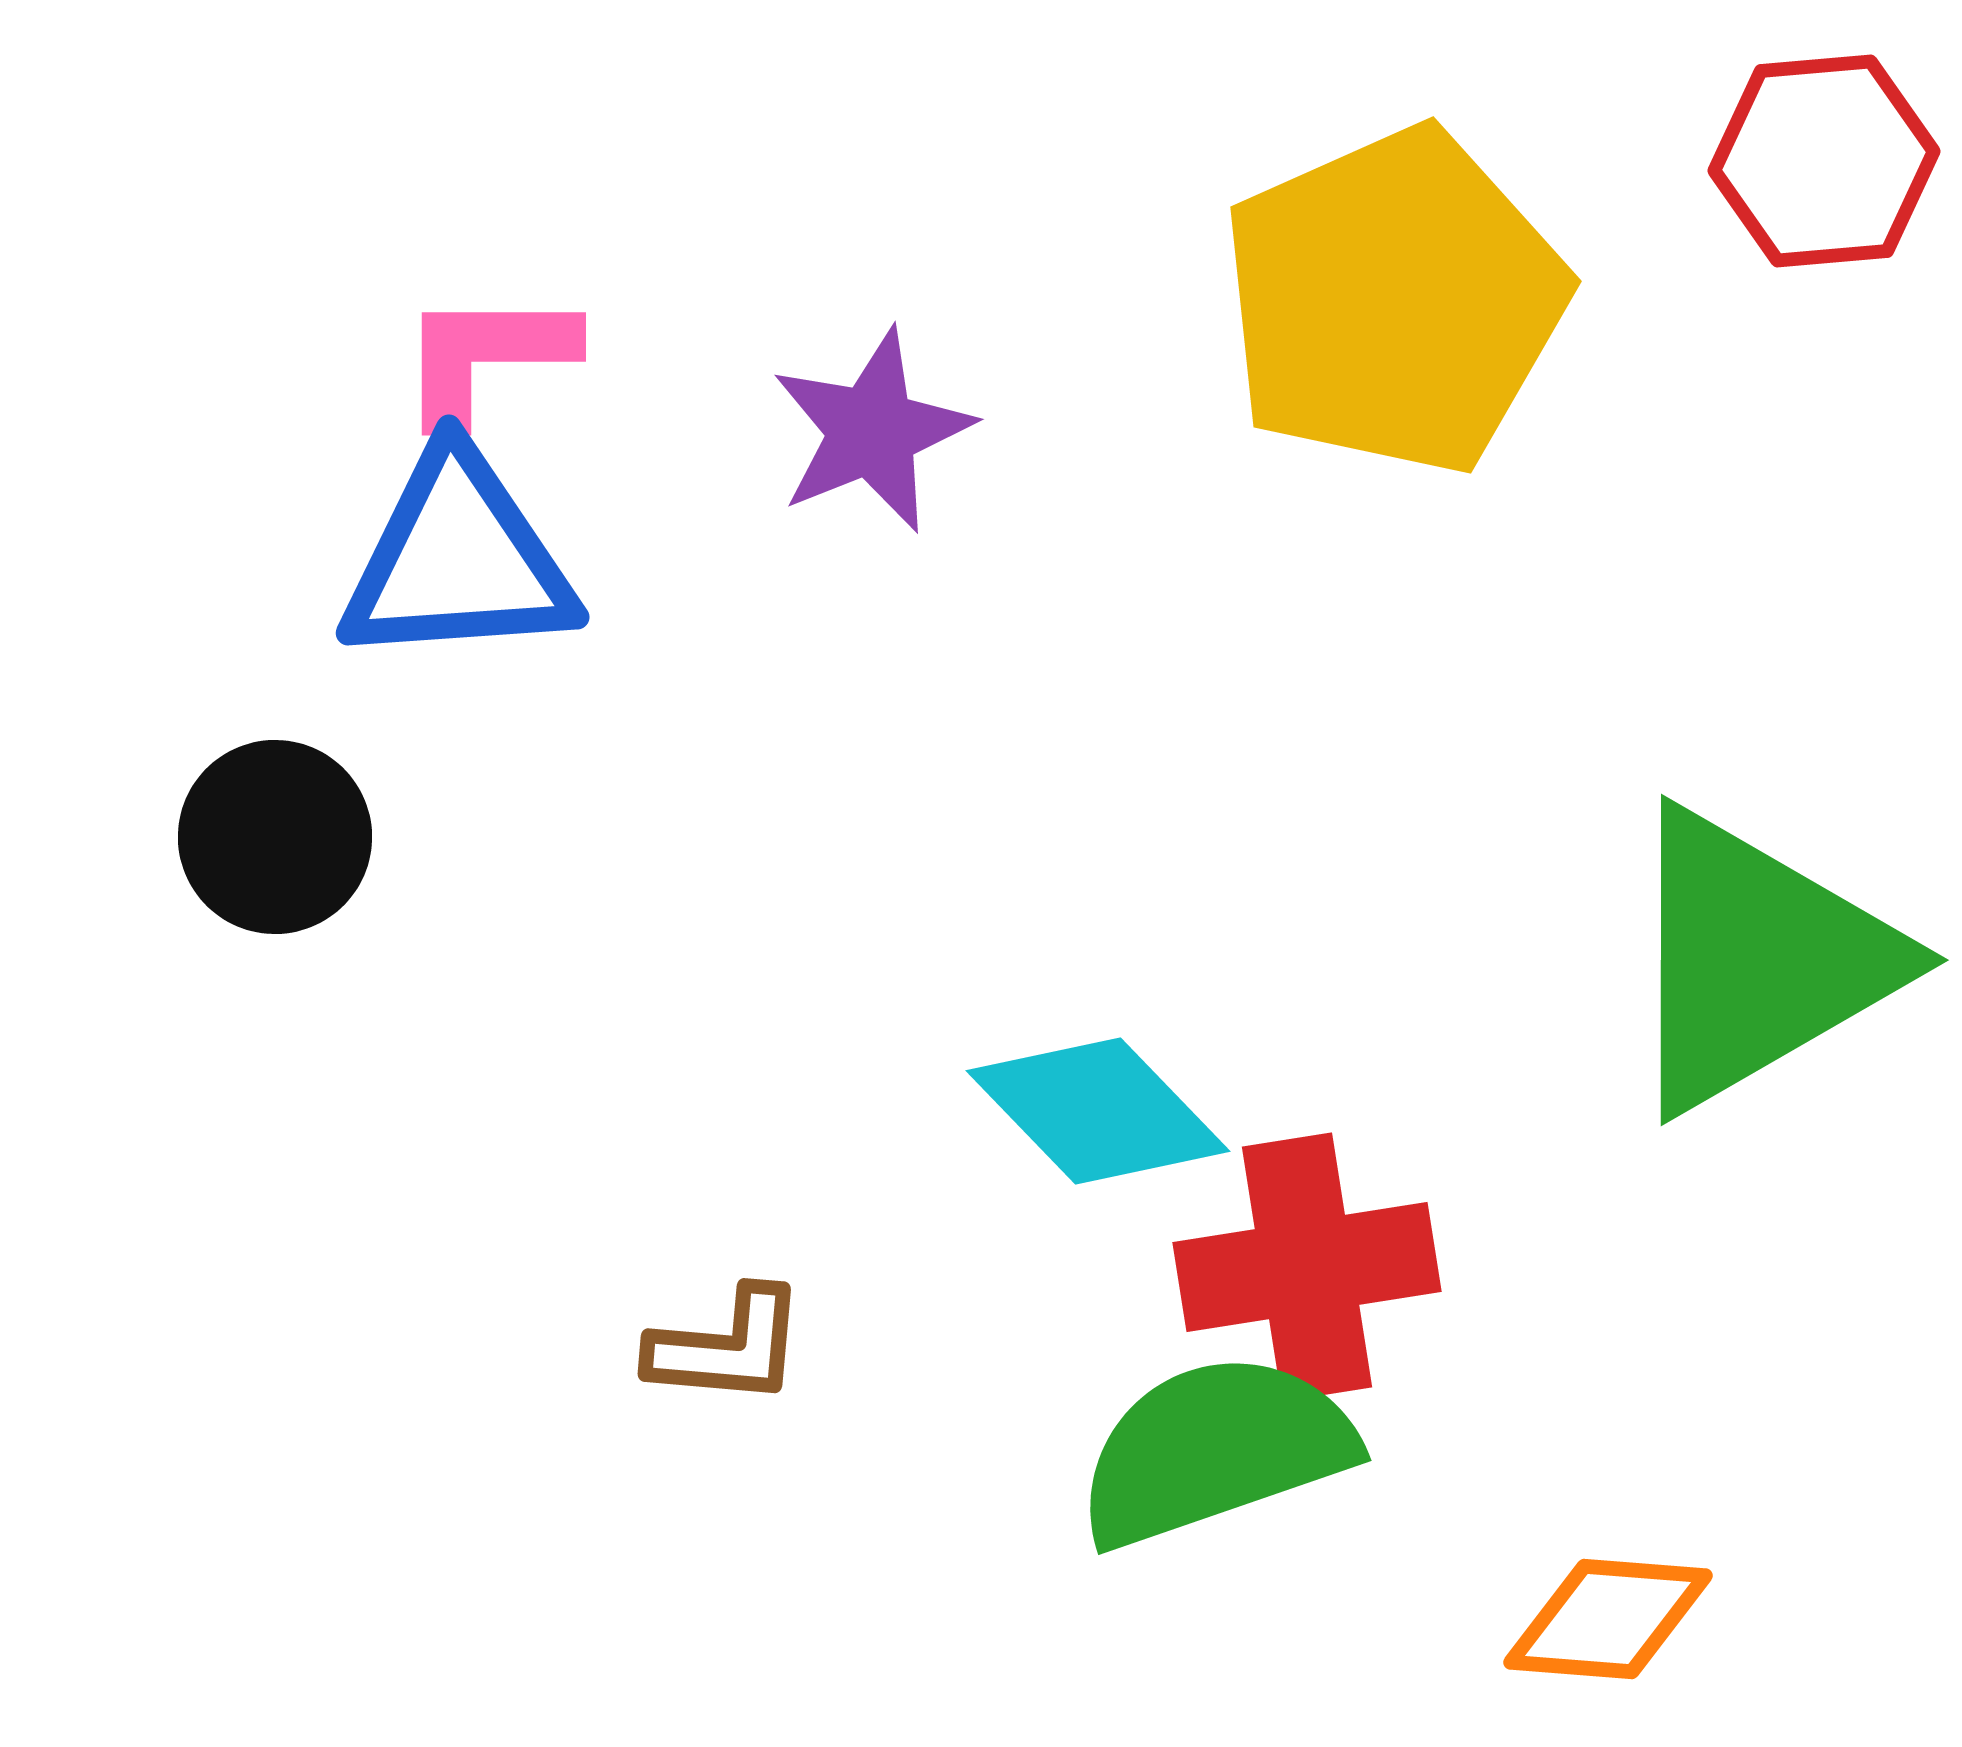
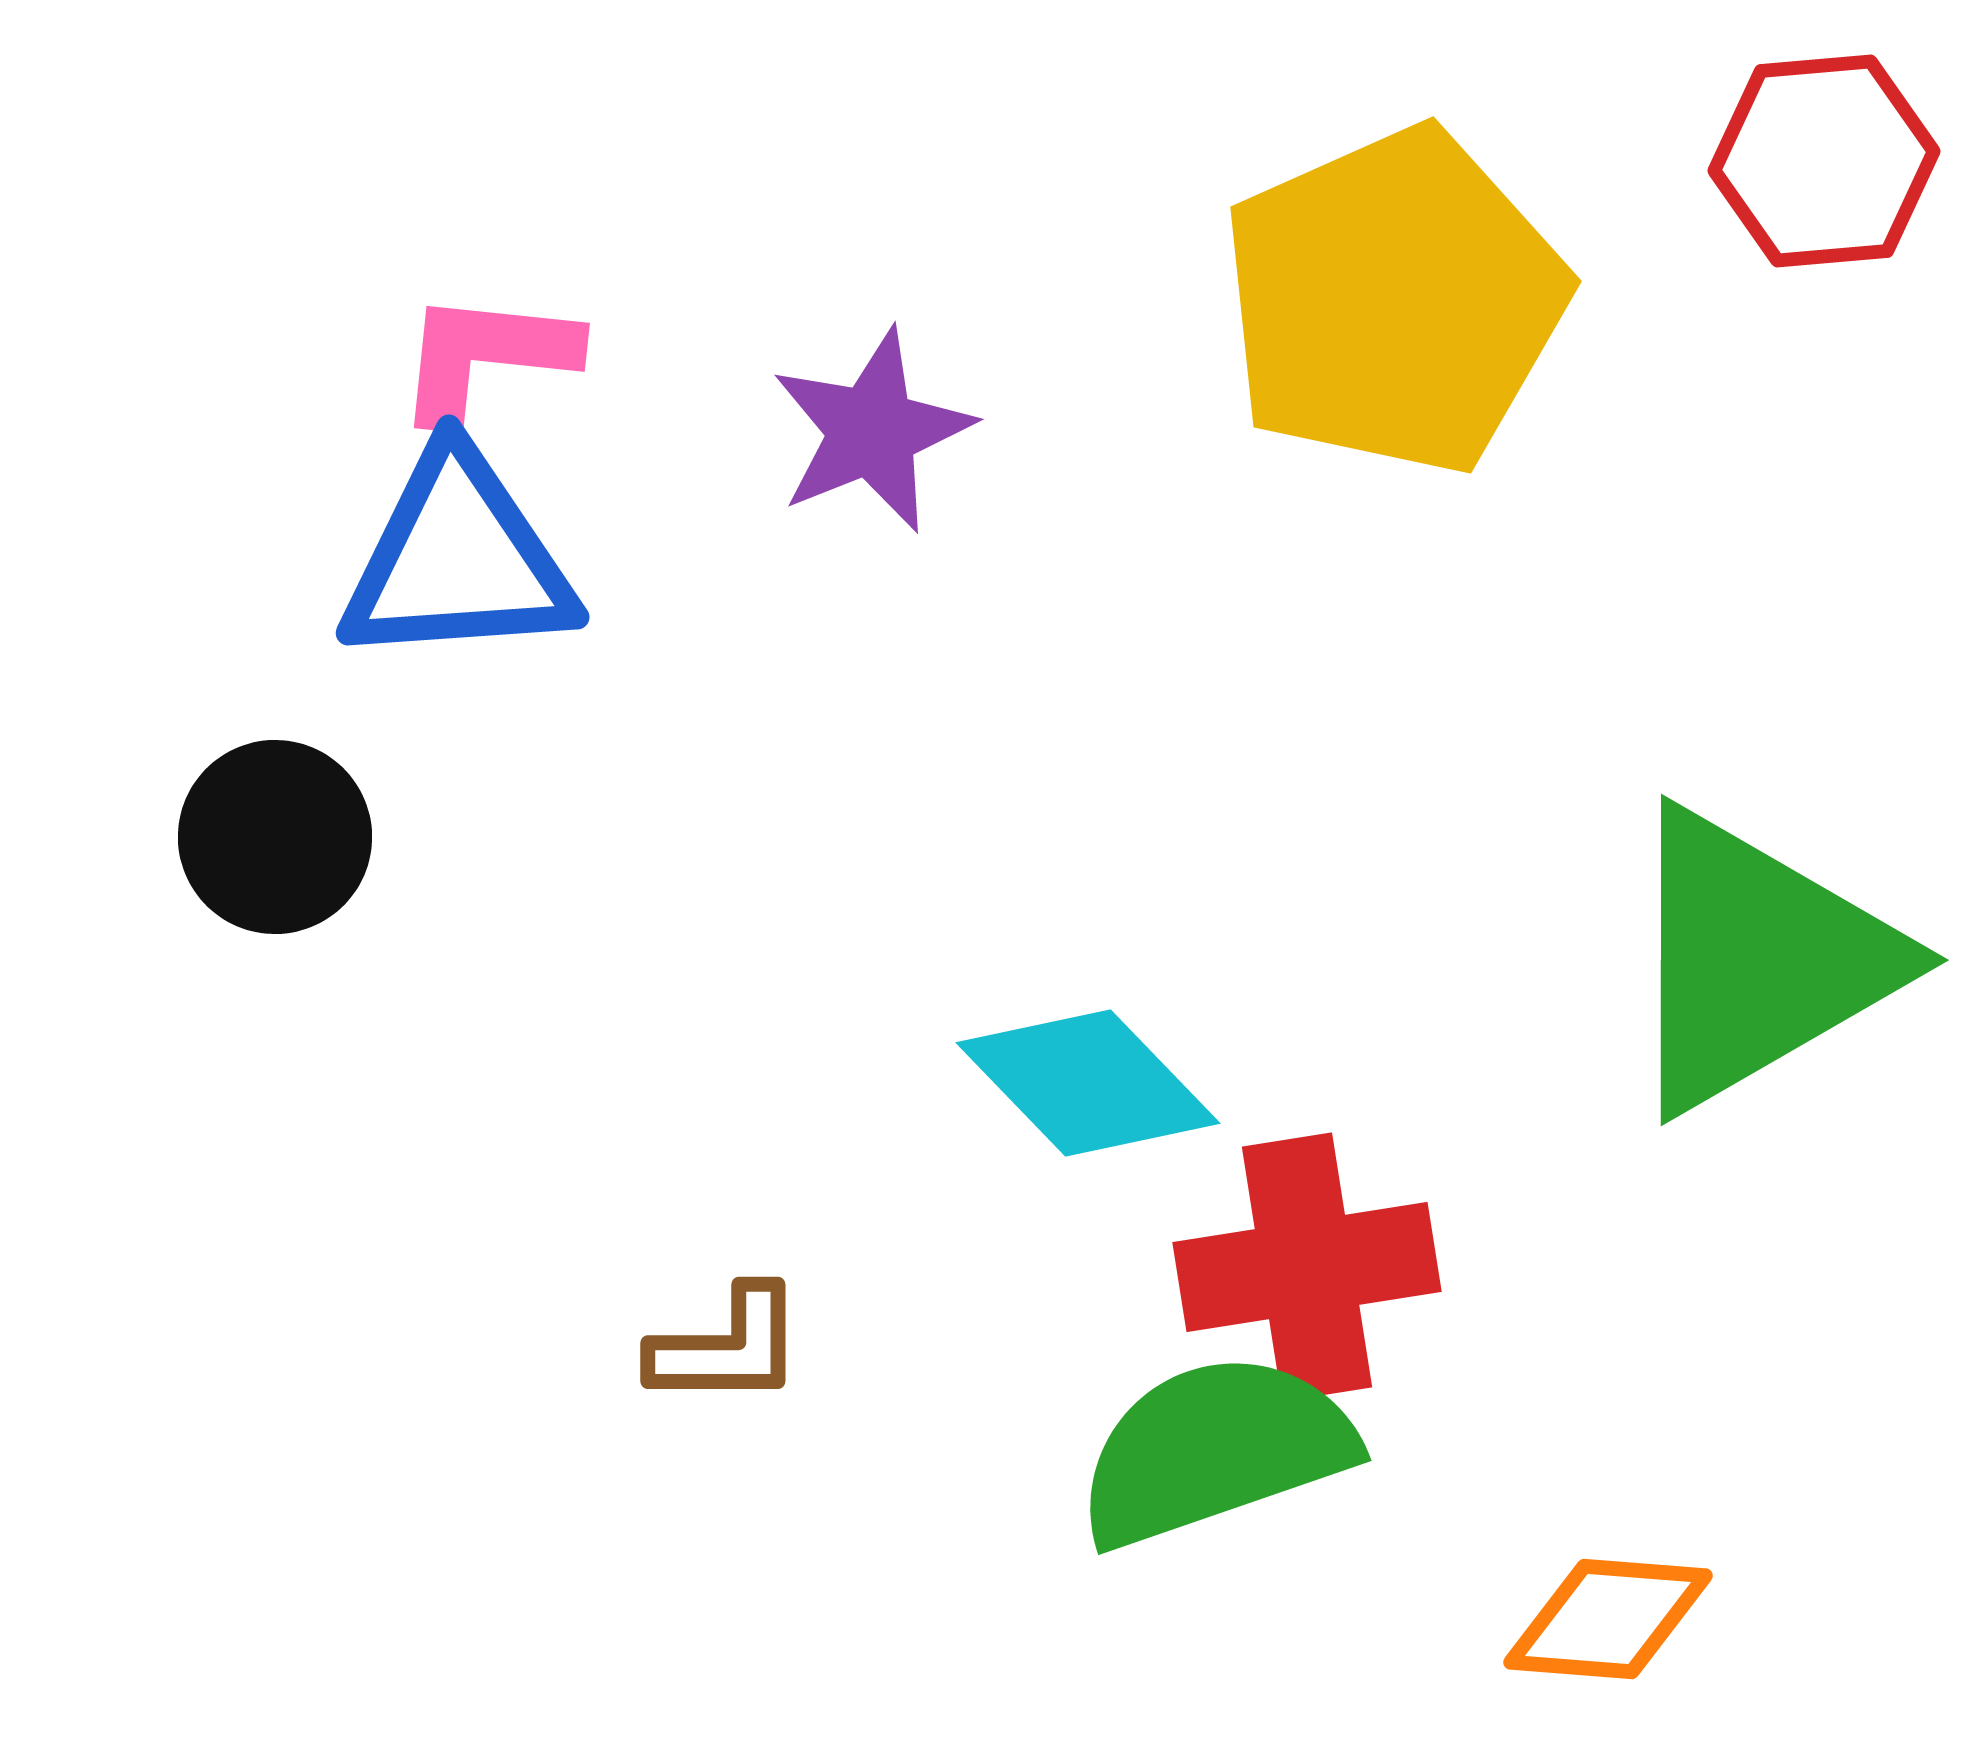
pink L-shape: rotated 6 degrees clockwise
cyan diamond: moved 10 px left, 28 px up
brown L-shape: rotated 5 degrees counterclockwise
